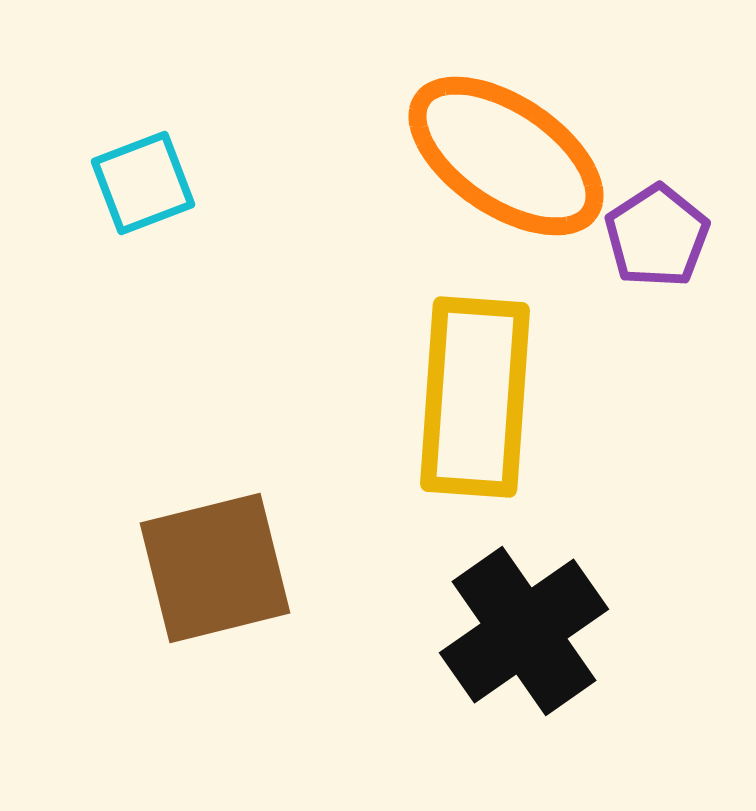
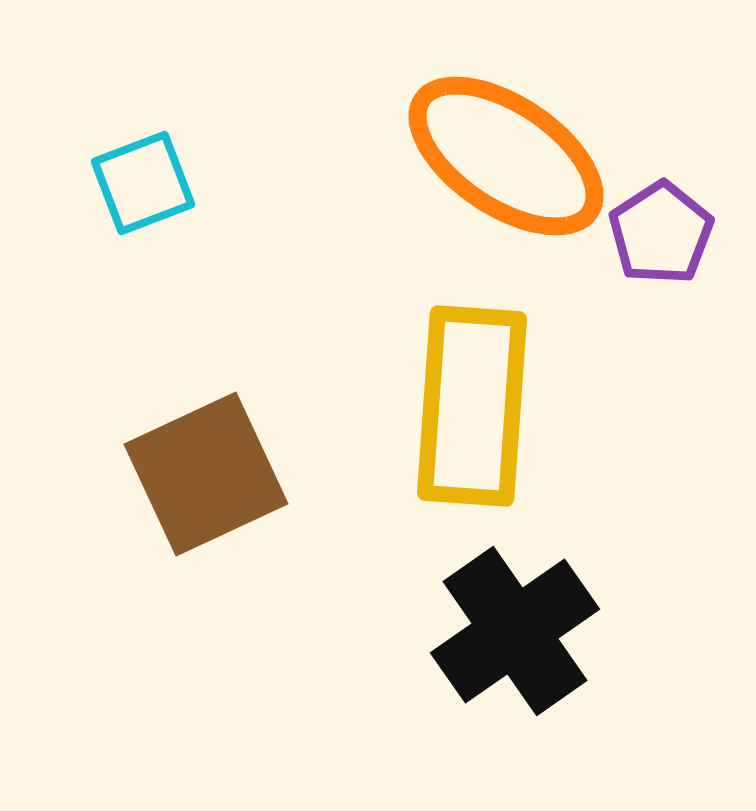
purple pentagon: moved 4 px right, 3 px up
yellow rectangle: moved 3 px left, 9 px down
brown square: moved 9 px left, 94 px up; rotated 11 degrees counterclockwise
black cross: moved 9 px left
